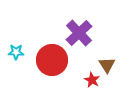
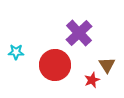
red circle: moved 3 px right, 5 px down
red star: rotated 21 degrees clockwise
